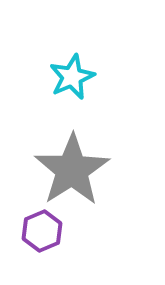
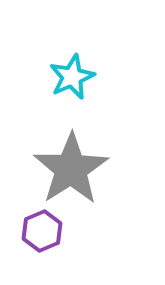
gray star: moved 1 px left, 1 px up
